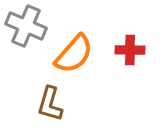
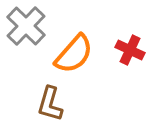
gray cross: rotated 21 degrees clockwise
red cross: rotated 24 degrees clockwise
